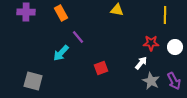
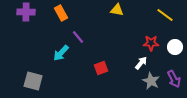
yellow line: rotated 54 degrees counterclockwise
purple arrow: moved 2 px up
